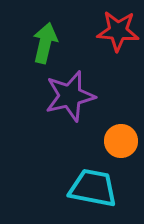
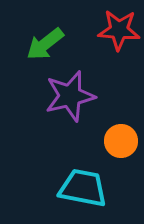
red star: moved 1 px right, 1 px up
green arrow: moved 1 px down; rotated 141 degrees counterclockwise
cyan trapezoid: moved 10 px left
